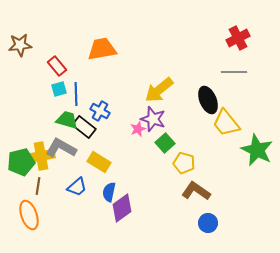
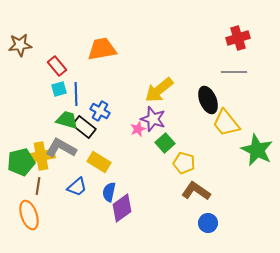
red cross: rotated 10 degrees clockwise
